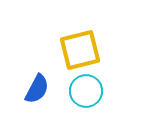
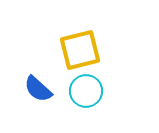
blue semicircle: moved 1 px right; rotated 104 degrees clockwise
